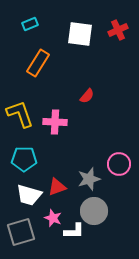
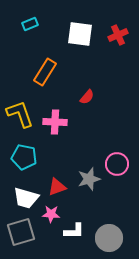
red cross: moved 5 px down
orange rectangle: moved 7 px right, 9 px down
red semicircle: moved 1 px down
cyan pentagon: moved 2 px up; rotated 10 degrees clockwise
pink circle: moved 2 px left
white trapezoid: moved 3 px left, 3 px down
gray circle: moved 15 px right, 27 px down
pink star: moved 2 px left, 4 px up; rotated 18 degrees counterclockwise
